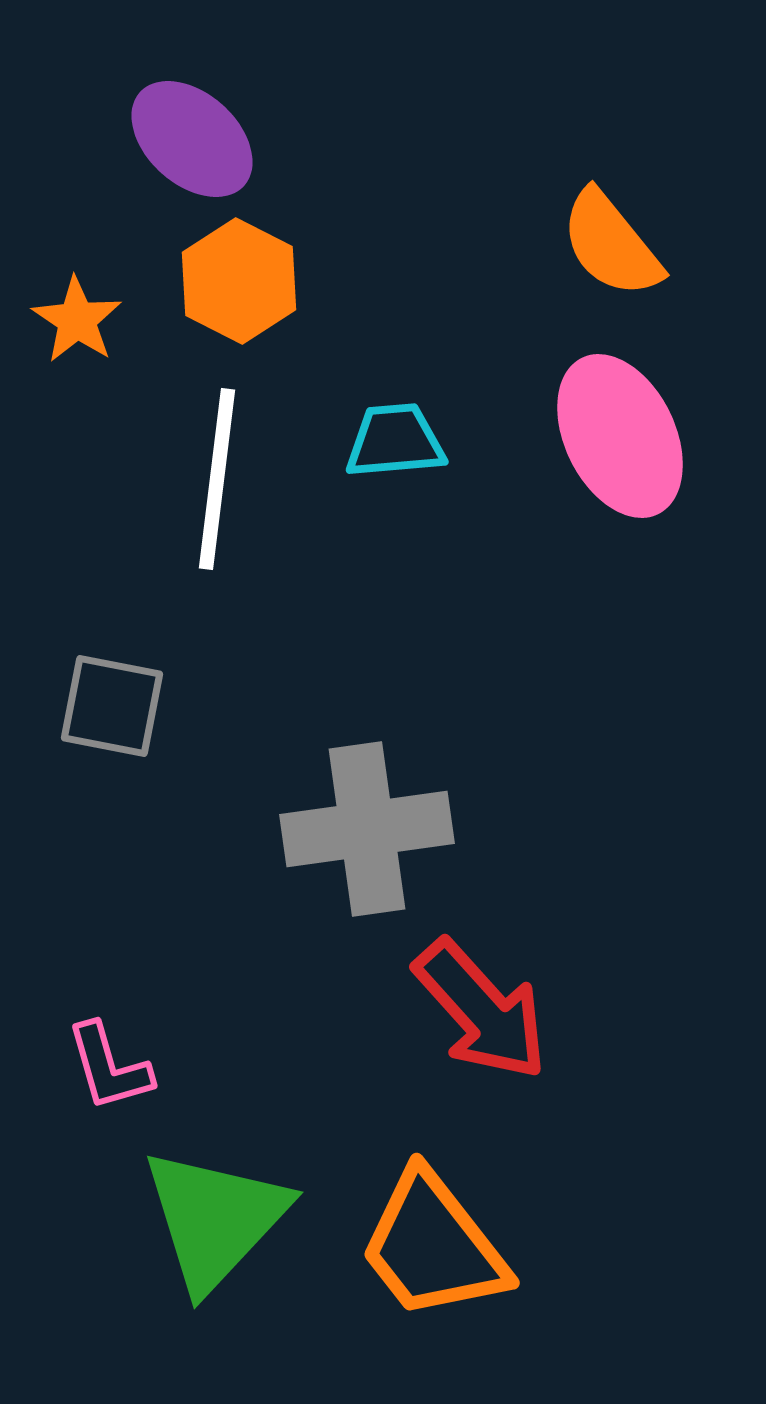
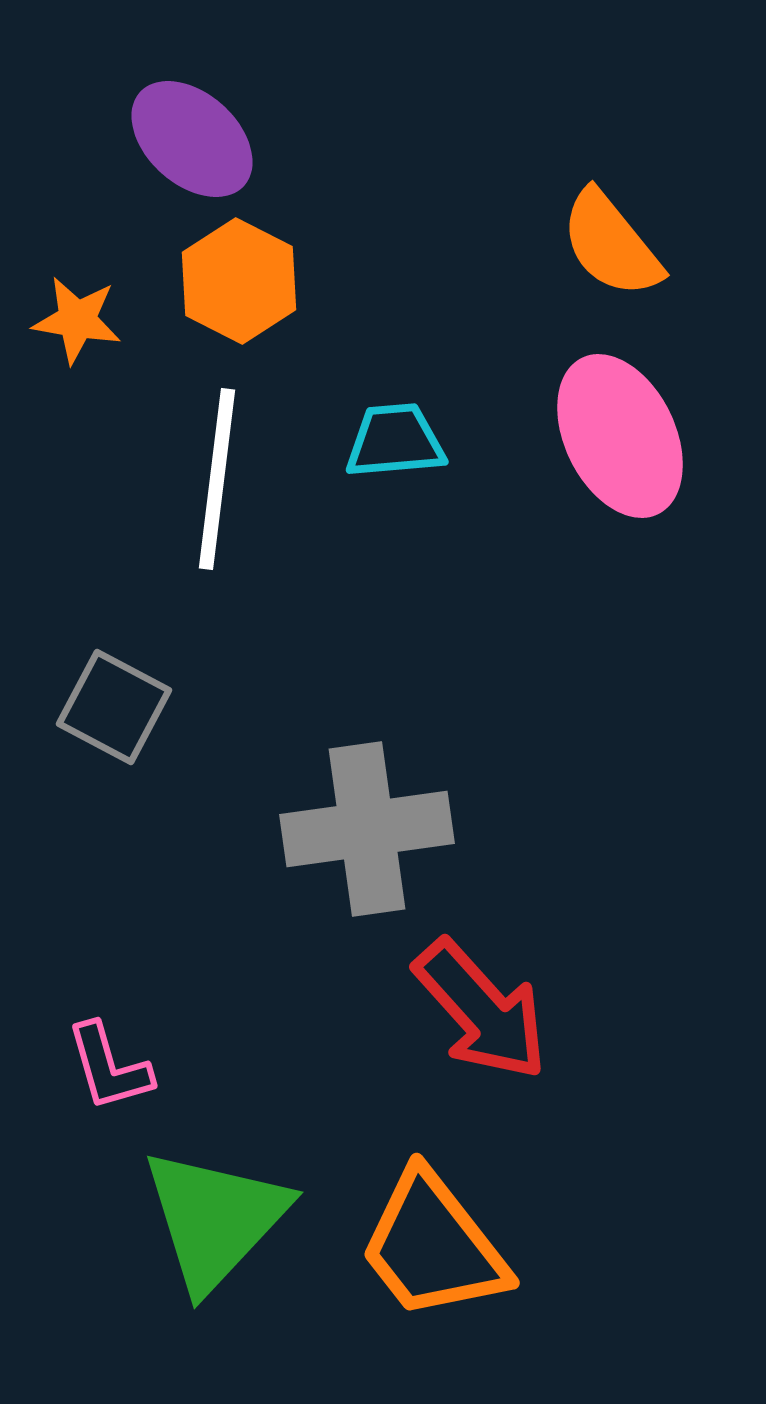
orange star: rotated 24 degrees counterclockwise
gray square: moved 2 px right, 1 px down; rotated 17 degrees clockwise
